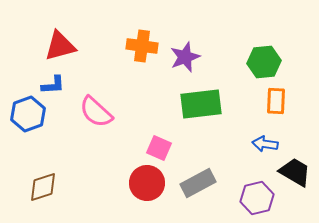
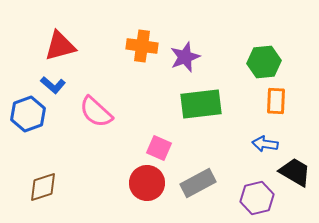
blue L-shape: rotated 45 degrees clockwise
